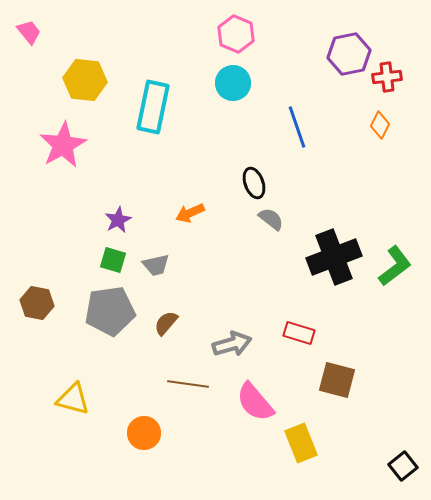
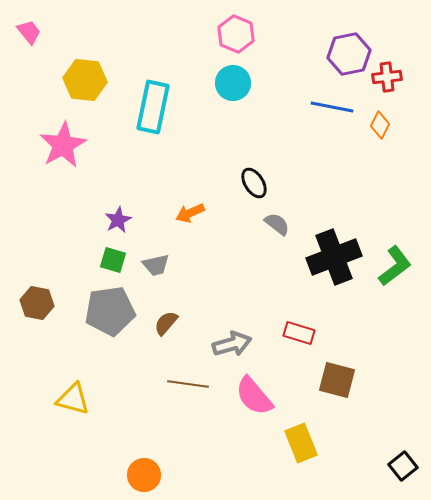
blue line: moved 35 px right, 20 px up; rotated 60 degrees counterclockwise
black ellipse: rotated 12 degrees counterclockwise
gray semicircle: moved 6 px right, 5 px down
pink semicircle: moved 1 px left, 6 px up
orange circle: moved 42 px down
